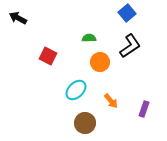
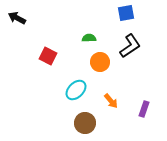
blue square: moved 1 px left; rotated 30 degrees clockwise
black arrow: moved 1 px left
